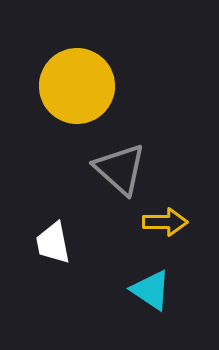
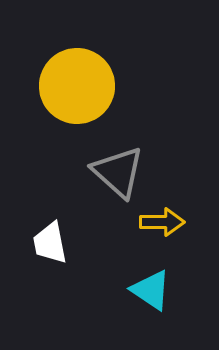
gray triangle: moved 2 px left, 3 px down
yellow arrow: moved 3 px left
white trapezoid: moved 3 px left
